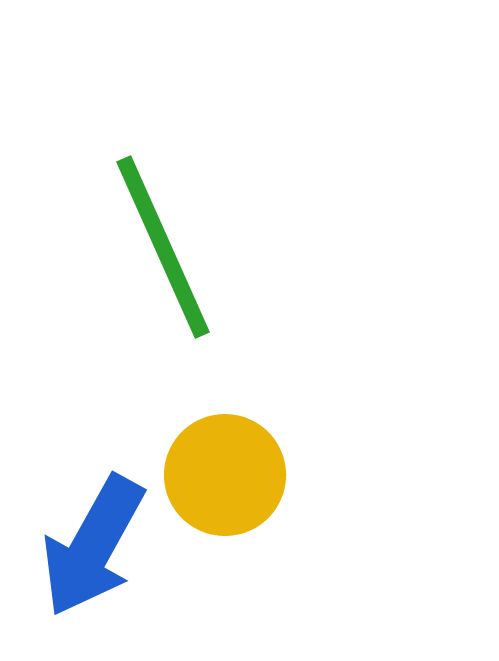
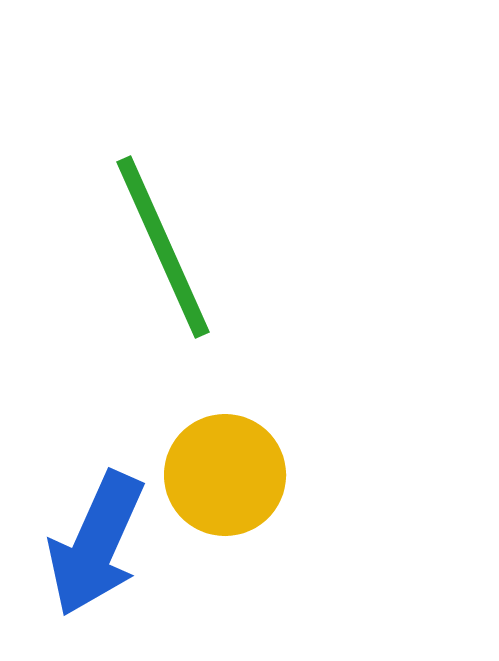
blue arrow: moved 3 px right, 2 px up; rotated 5 degrees counterclockwise
